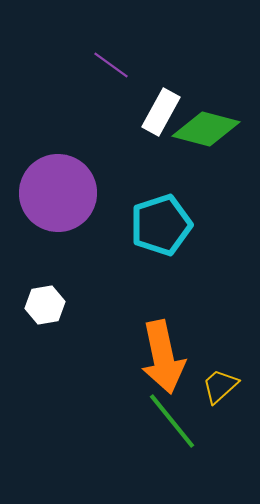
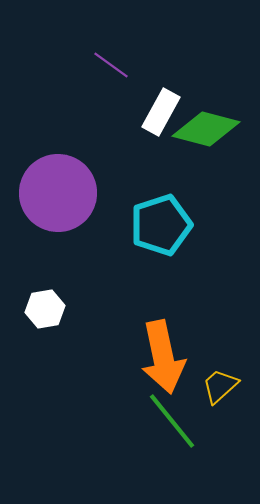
white hexagon: moved 4 px down
